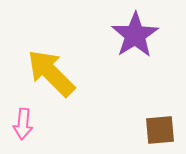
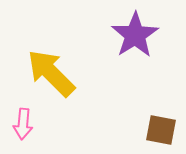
brown square: moved 1 px right; rotated 16 degrees clockwise
